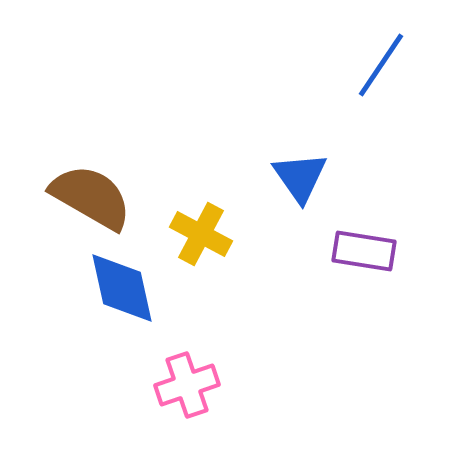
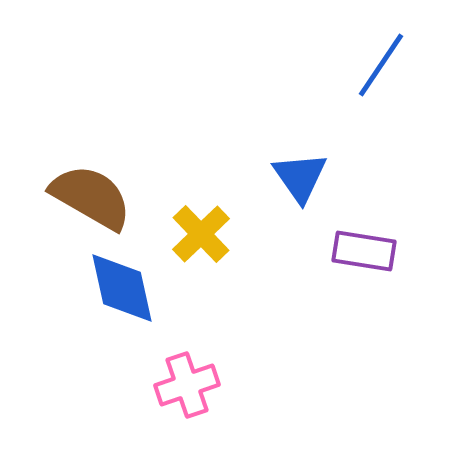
yellow cross: rotated 18 degrees clockwise
